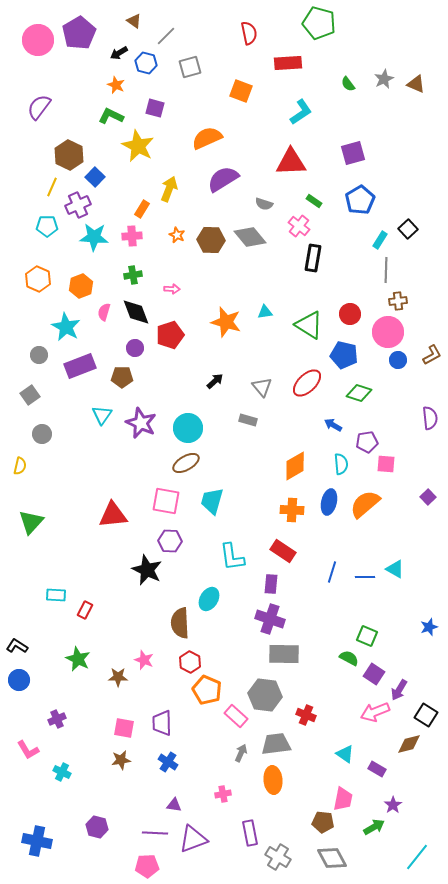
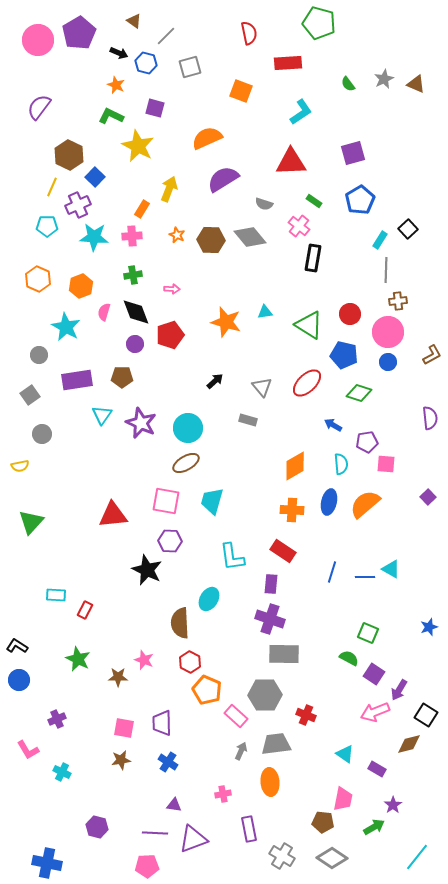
black arrow at (119, 53): rotated 126 degrees counterclockwise
purple circle at (135, 348): moved 4 px up
blue circle at (398, 360): moved 10 px left, 2 px down
purple rectangle at (80, 366): moved 3 px left, 14 px down; rotated 12 degrees clockwise
yellow semicircle at (20, 466): rotated 66 degrees clockwise
cyan triangle at (395, 569): moved 4 px left
green square at (367, 636): moved 1 px right, 3 px up
gray hexagon at (265, 695): rotated 8 degrees counterclockwise
gray arrow at (241, 753): moved 2 px up
orange ellipse at (273, 780): moved 3 px left, 2 px down
purple rectangle at (250, 833): moved 1 px left, 4 px up
blue cross at (37, 841): moved 10 px right, 22 px down
gray cross at (278, 857): moved 4 px right, 1 px up
gray diamond at (332, 858): rotated 28 degrees counterclockwise
